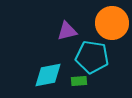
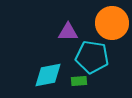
purple triangle: moved 1 px right, 1 px down; rotated 15 degrees clockwise
